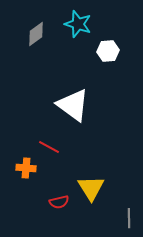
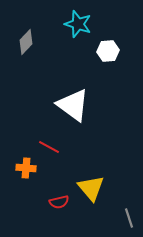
gray diamond: moved 10 px left, 8 px down; rotated 10 degrees counterclockwise
yellow triangle: rotated 8 degrees counterclockwise
gray line: rotated 18 degrees counterclockwise
